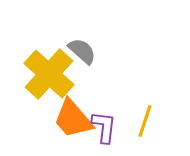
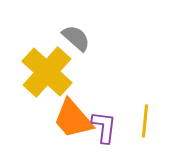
gray semicircle: moved 6 px left, 13 px up
yellow cross: moved 2 px left, 2 px up
yellow line: rotated 12 degrees counterclockwise
